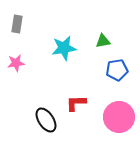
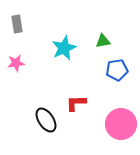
gray rectangle: rotated 18 degrees counterclockwise
cyan star: rotated 15 degrees counterclockwise
pink circle: moved 2 px right, 7 px down
